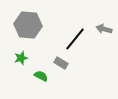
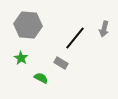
gray arrow: rotated 91 degrees counterclockwise
black line: moved 1 px up
green star: rotated 24 degrees counterclockwise
green semicircle: moved 2 px down
